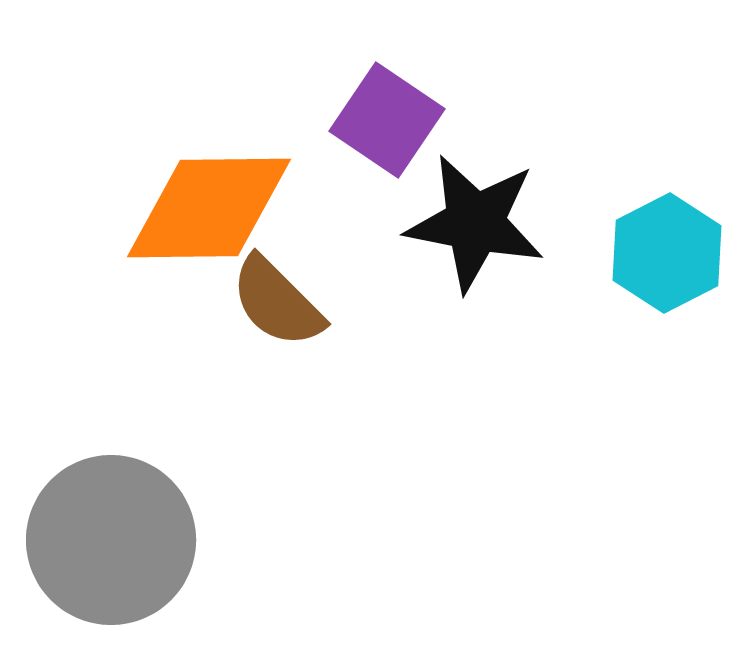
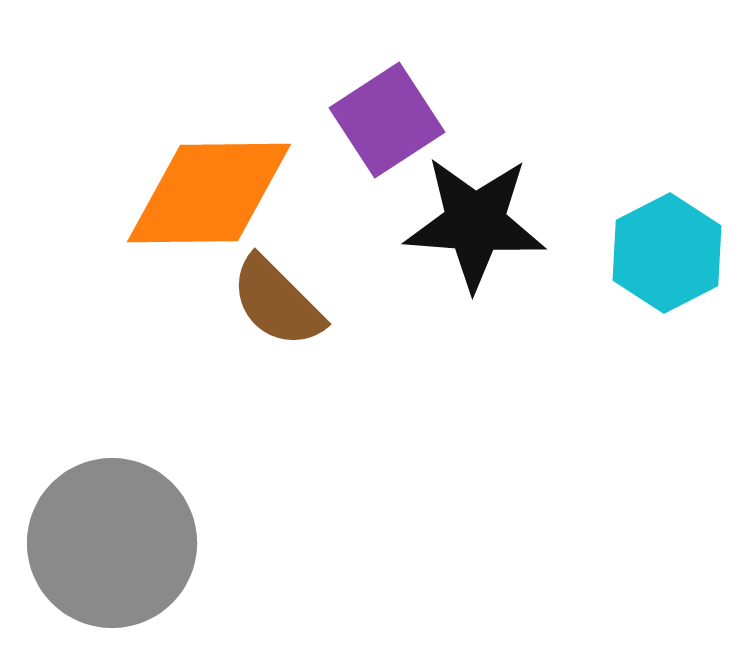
purple square: rotated 23 degrees clockwise
orange diamond: moved 15 px up
black star: rotated 7 degrees counterclockwise
gray circle: moved 1 px right, 3 px down
